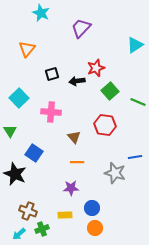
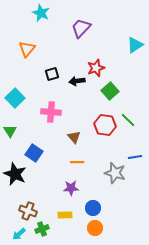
cyan square: moved 4 px left
green line: moved 10 px left, 18 px down; rotated 21 degrees clockwise
blue circle: moved 1 px right
